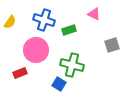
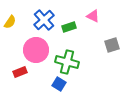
pink triangle: moved 1 px left, 2 px down
blue cross: rotated 30 degrees clockwise
green rectangle: moved 3 px up
green cross: moved 5 px left, 3 px up
red rectangle: moved 1 px up
